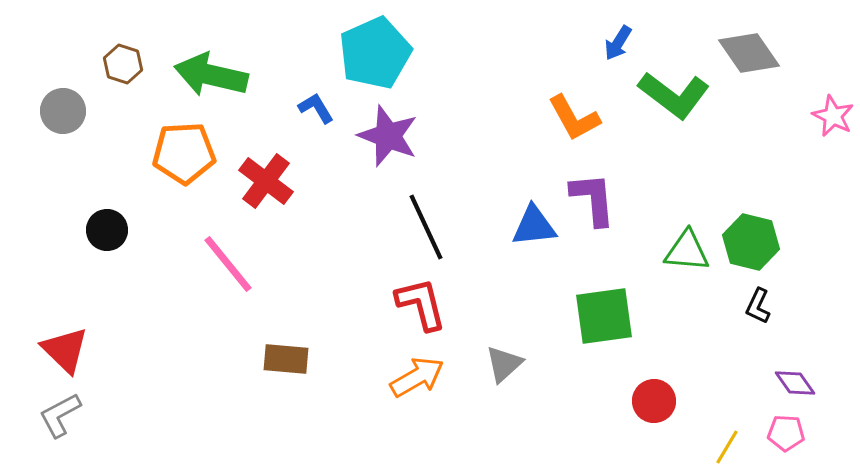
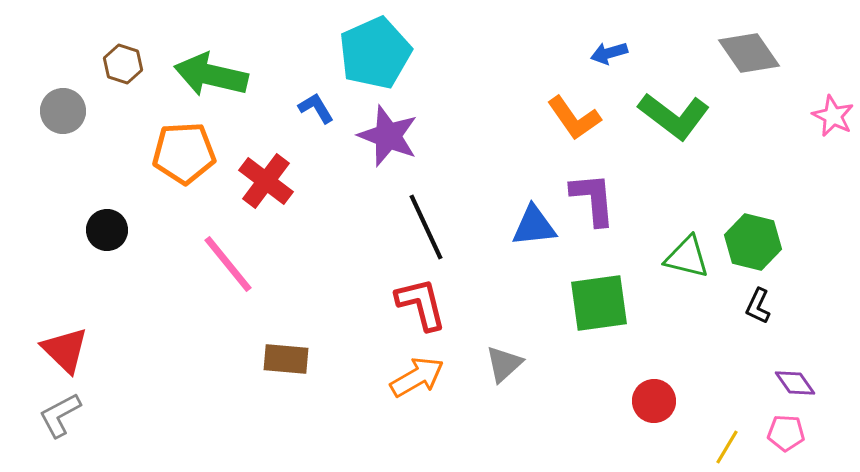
blue arrow: moved 9 px left, 10 px down; rotated 42 degrees clockwise
green L-shape: moved 21 px down
orange L-shape: rotated 6 degrees counterclockwise
green hexagon: moved 2 px right
green triangle: moved 6 px down; rotated 9 degrees clockwise
green square: moved 5 px left, 13 px up
